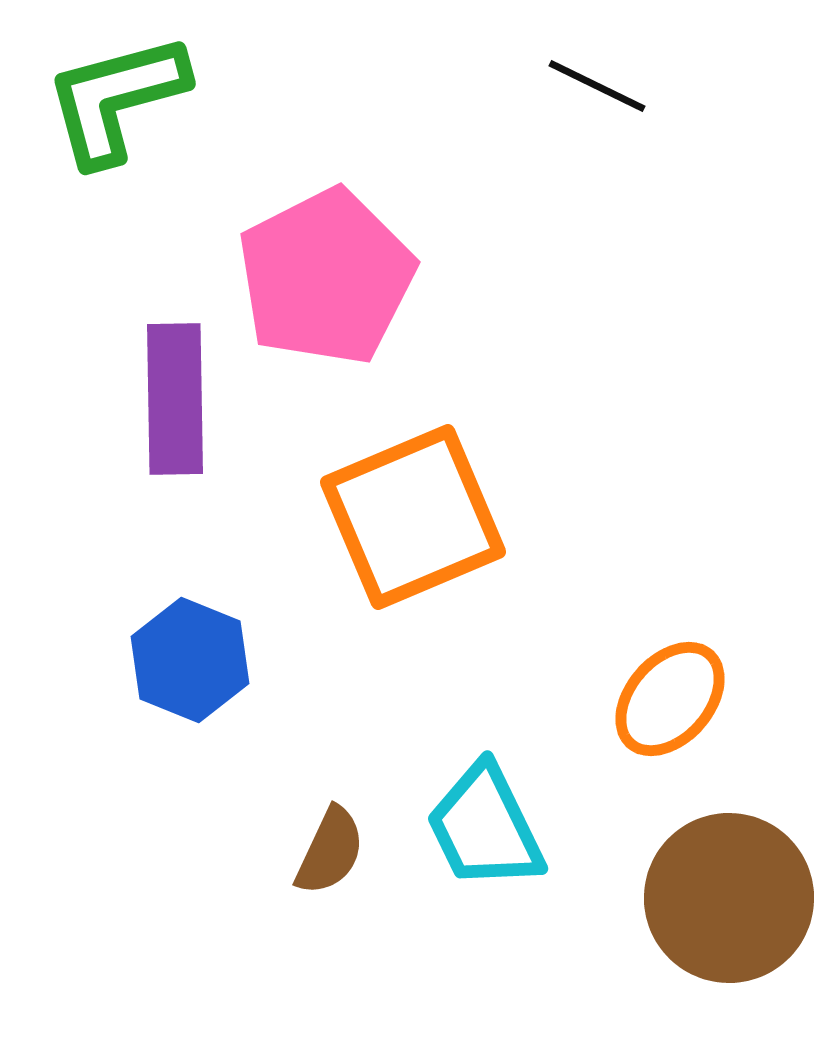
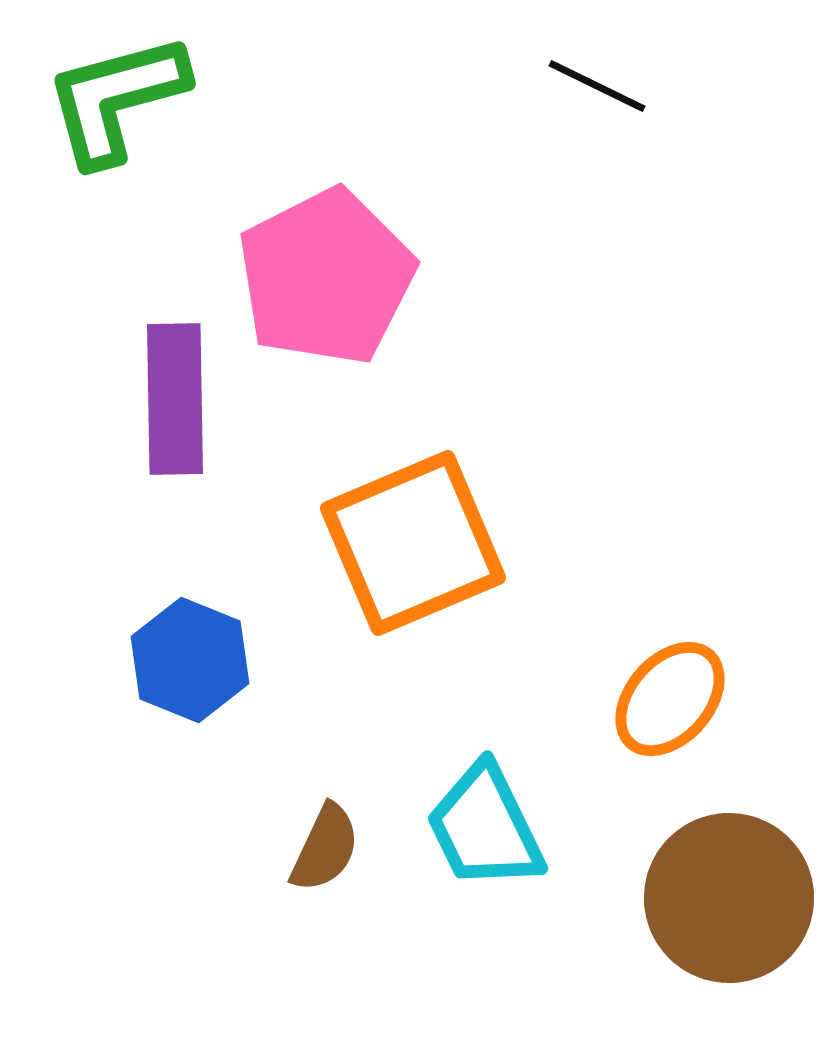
orange square: moved 26 px down
brown semicircle: moved 5 px left, 3 px up
